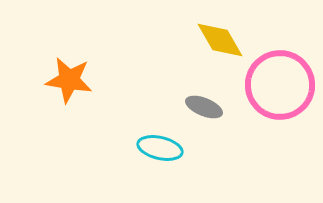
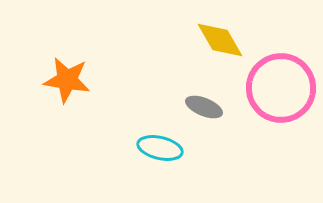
orange star: moved 2 px left
pink circle: moved 1 px right, 3 px down
